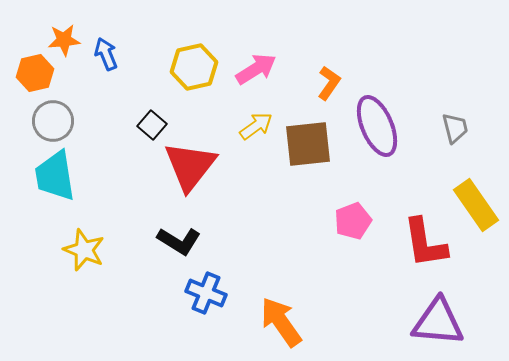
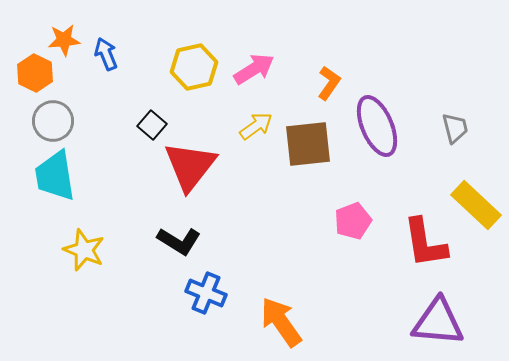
pink arrow: moved 2 px left
orange hexagon: rotated 21 degrees counterclockwise
yellow rectangle: rotated 12 degrees counterclockwise
